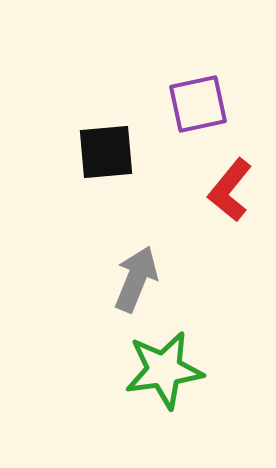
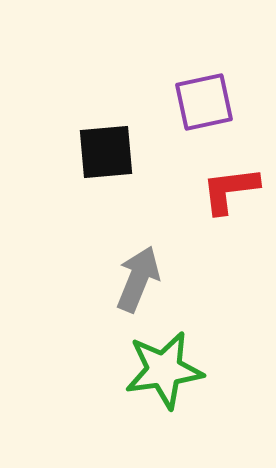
purple square: moved 6 px right, 2 px up
red L-shape: rotated 44 degrees clockwise
gray arrow: moved 2 px right
